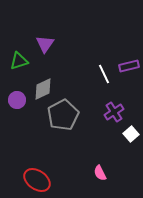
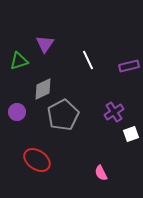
white line: moved 16 px left, 14 px up
purple circle: moved 12 px down
white square: rotated 21 degrees clockwise
pink semicircle: moved 1 px right
red ellipse: moved 20 px up
